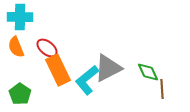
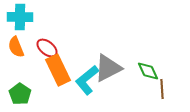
green diamond: moved 1 px up
